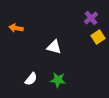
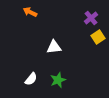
orange arrow: moved 14 px right, 16 px up; rotated 16 degrees clockwise
white triangle: rotated 21 degrees counterclockwise
green star: rotated 28 degrees counterclockwise
